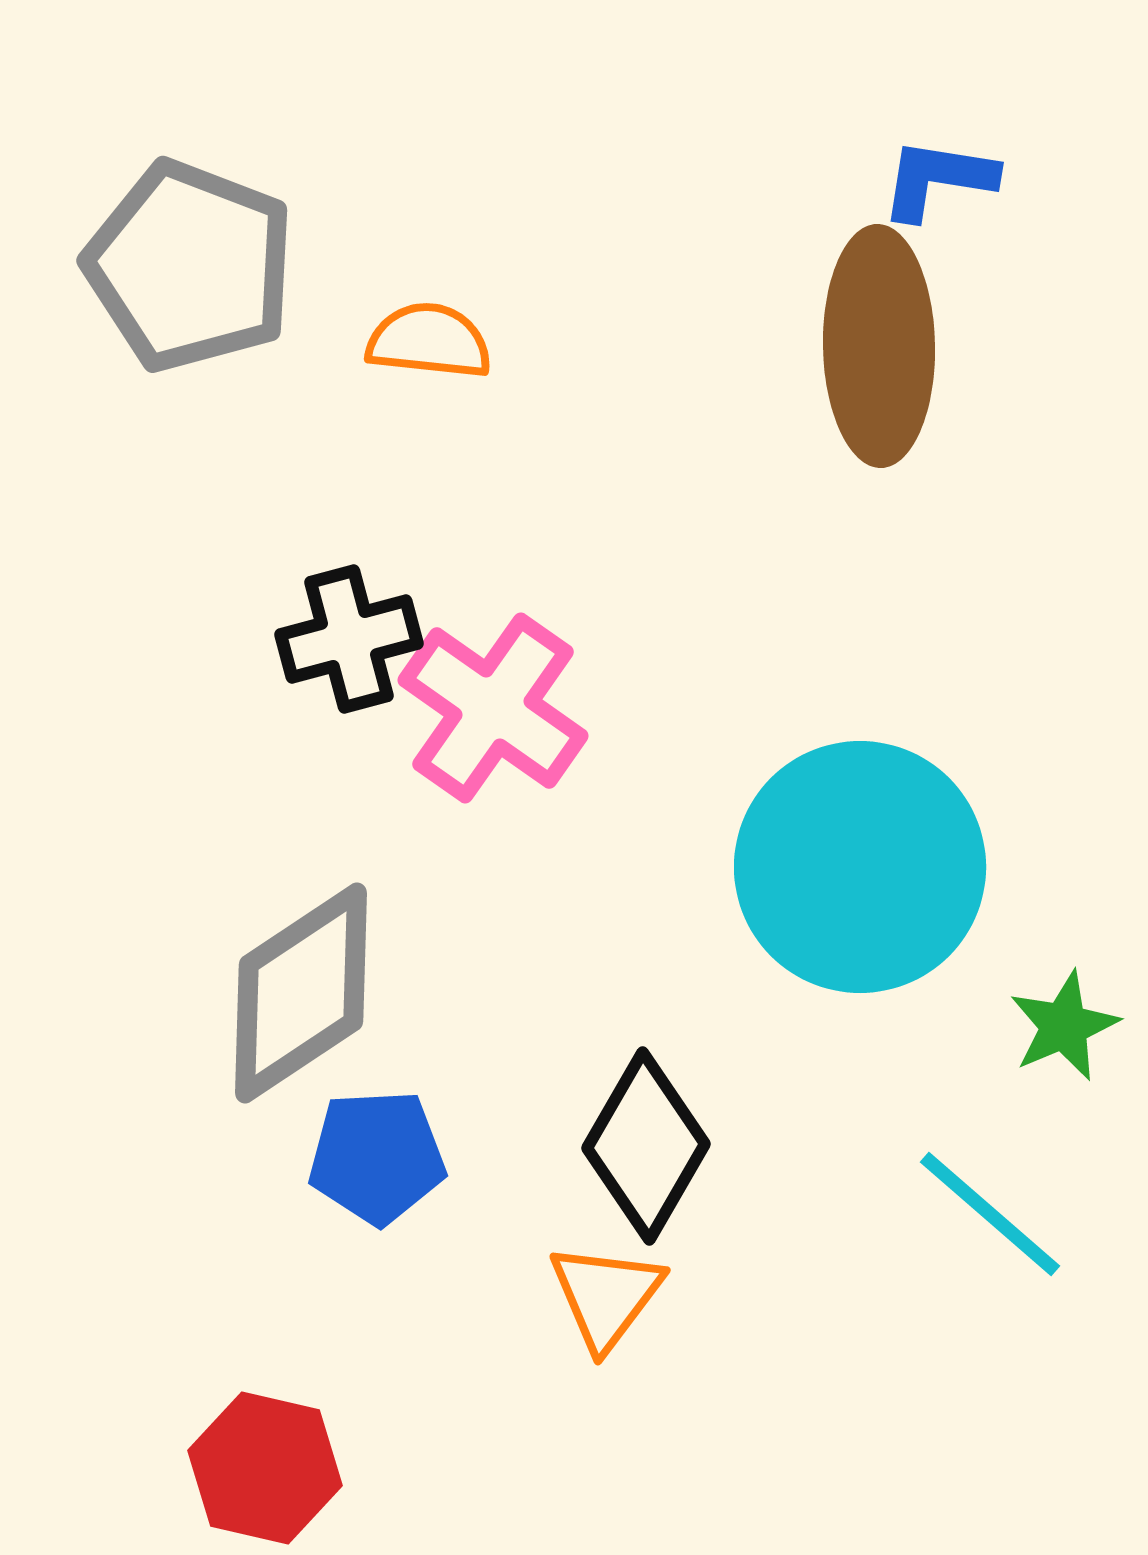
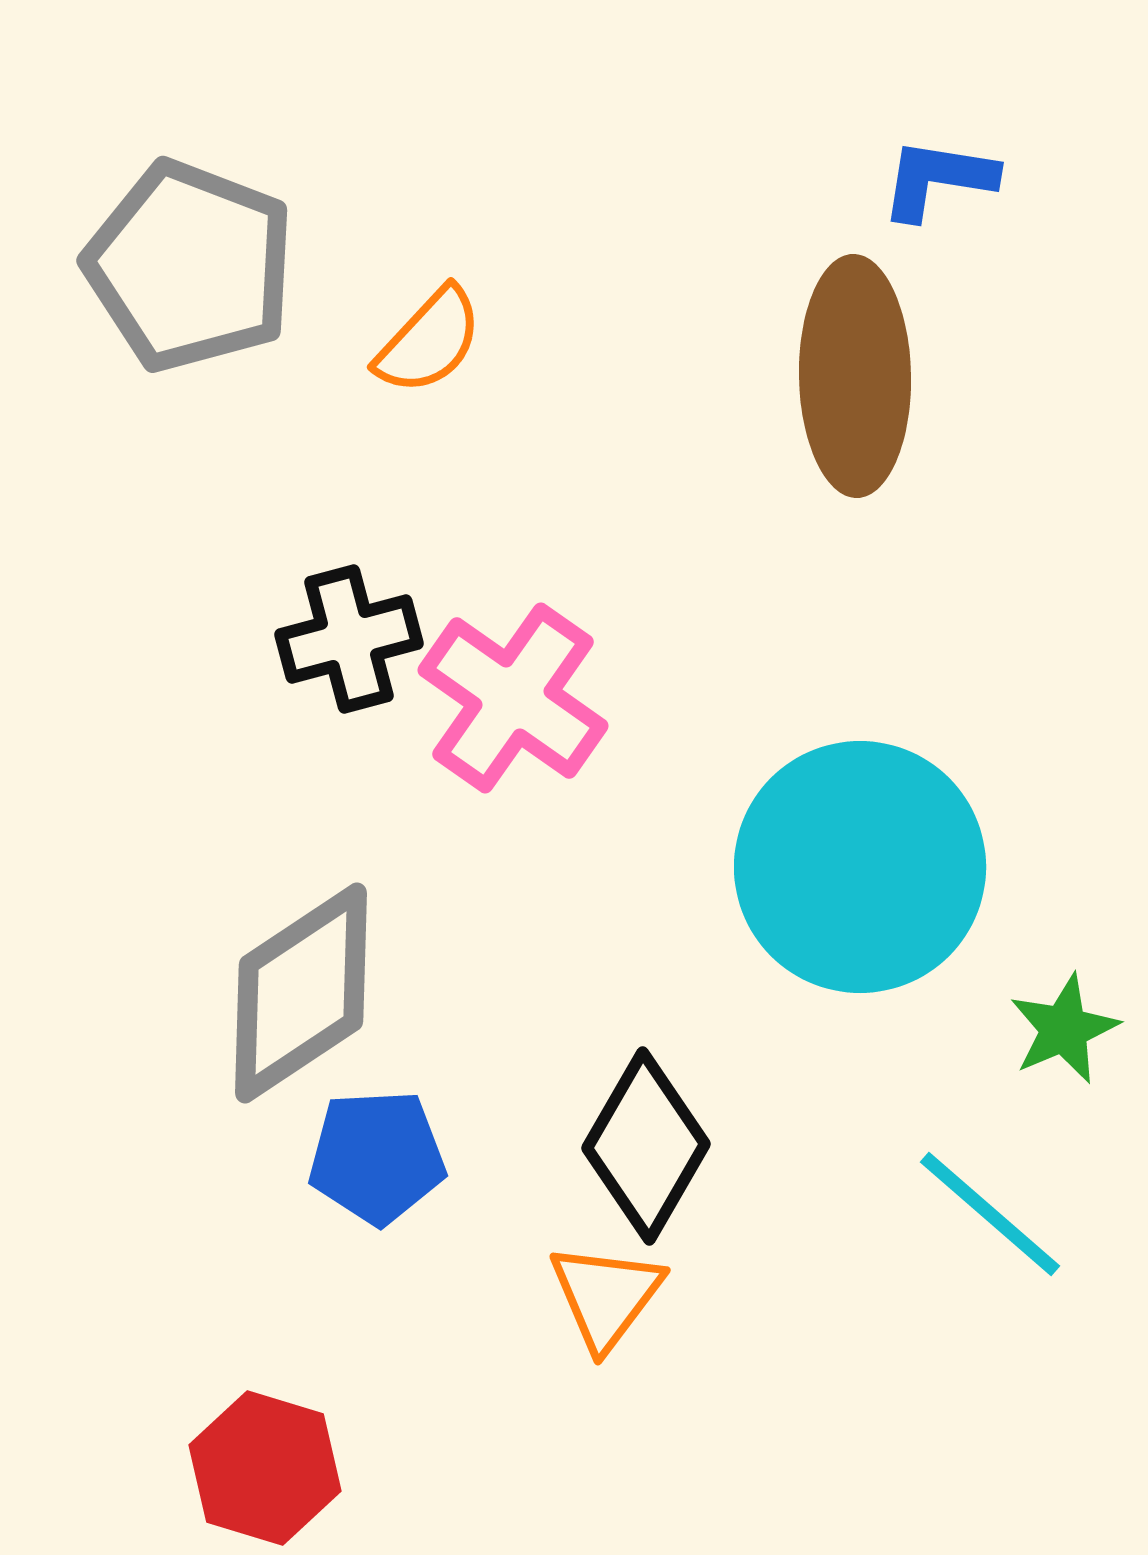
orange semicircle: rotated 127 degrees clockwise
brown ellipse: moved 24 px left, 30 px down
pink cross: moved 20 px right, 10 px up
green star: moved 3 px down
red hexagon: rotated 4 degrees clockwise
